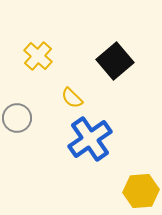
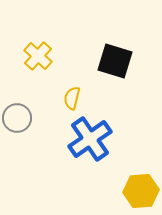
black square: rotated 33 degrees counterclockwise
yellow semicircle: rotated 60 degrees clockwise
